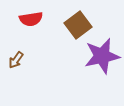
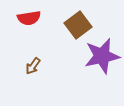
red semicircle: moved 2 px left, 1 px up
brown arrow: moved 17 px right, 6 px down
